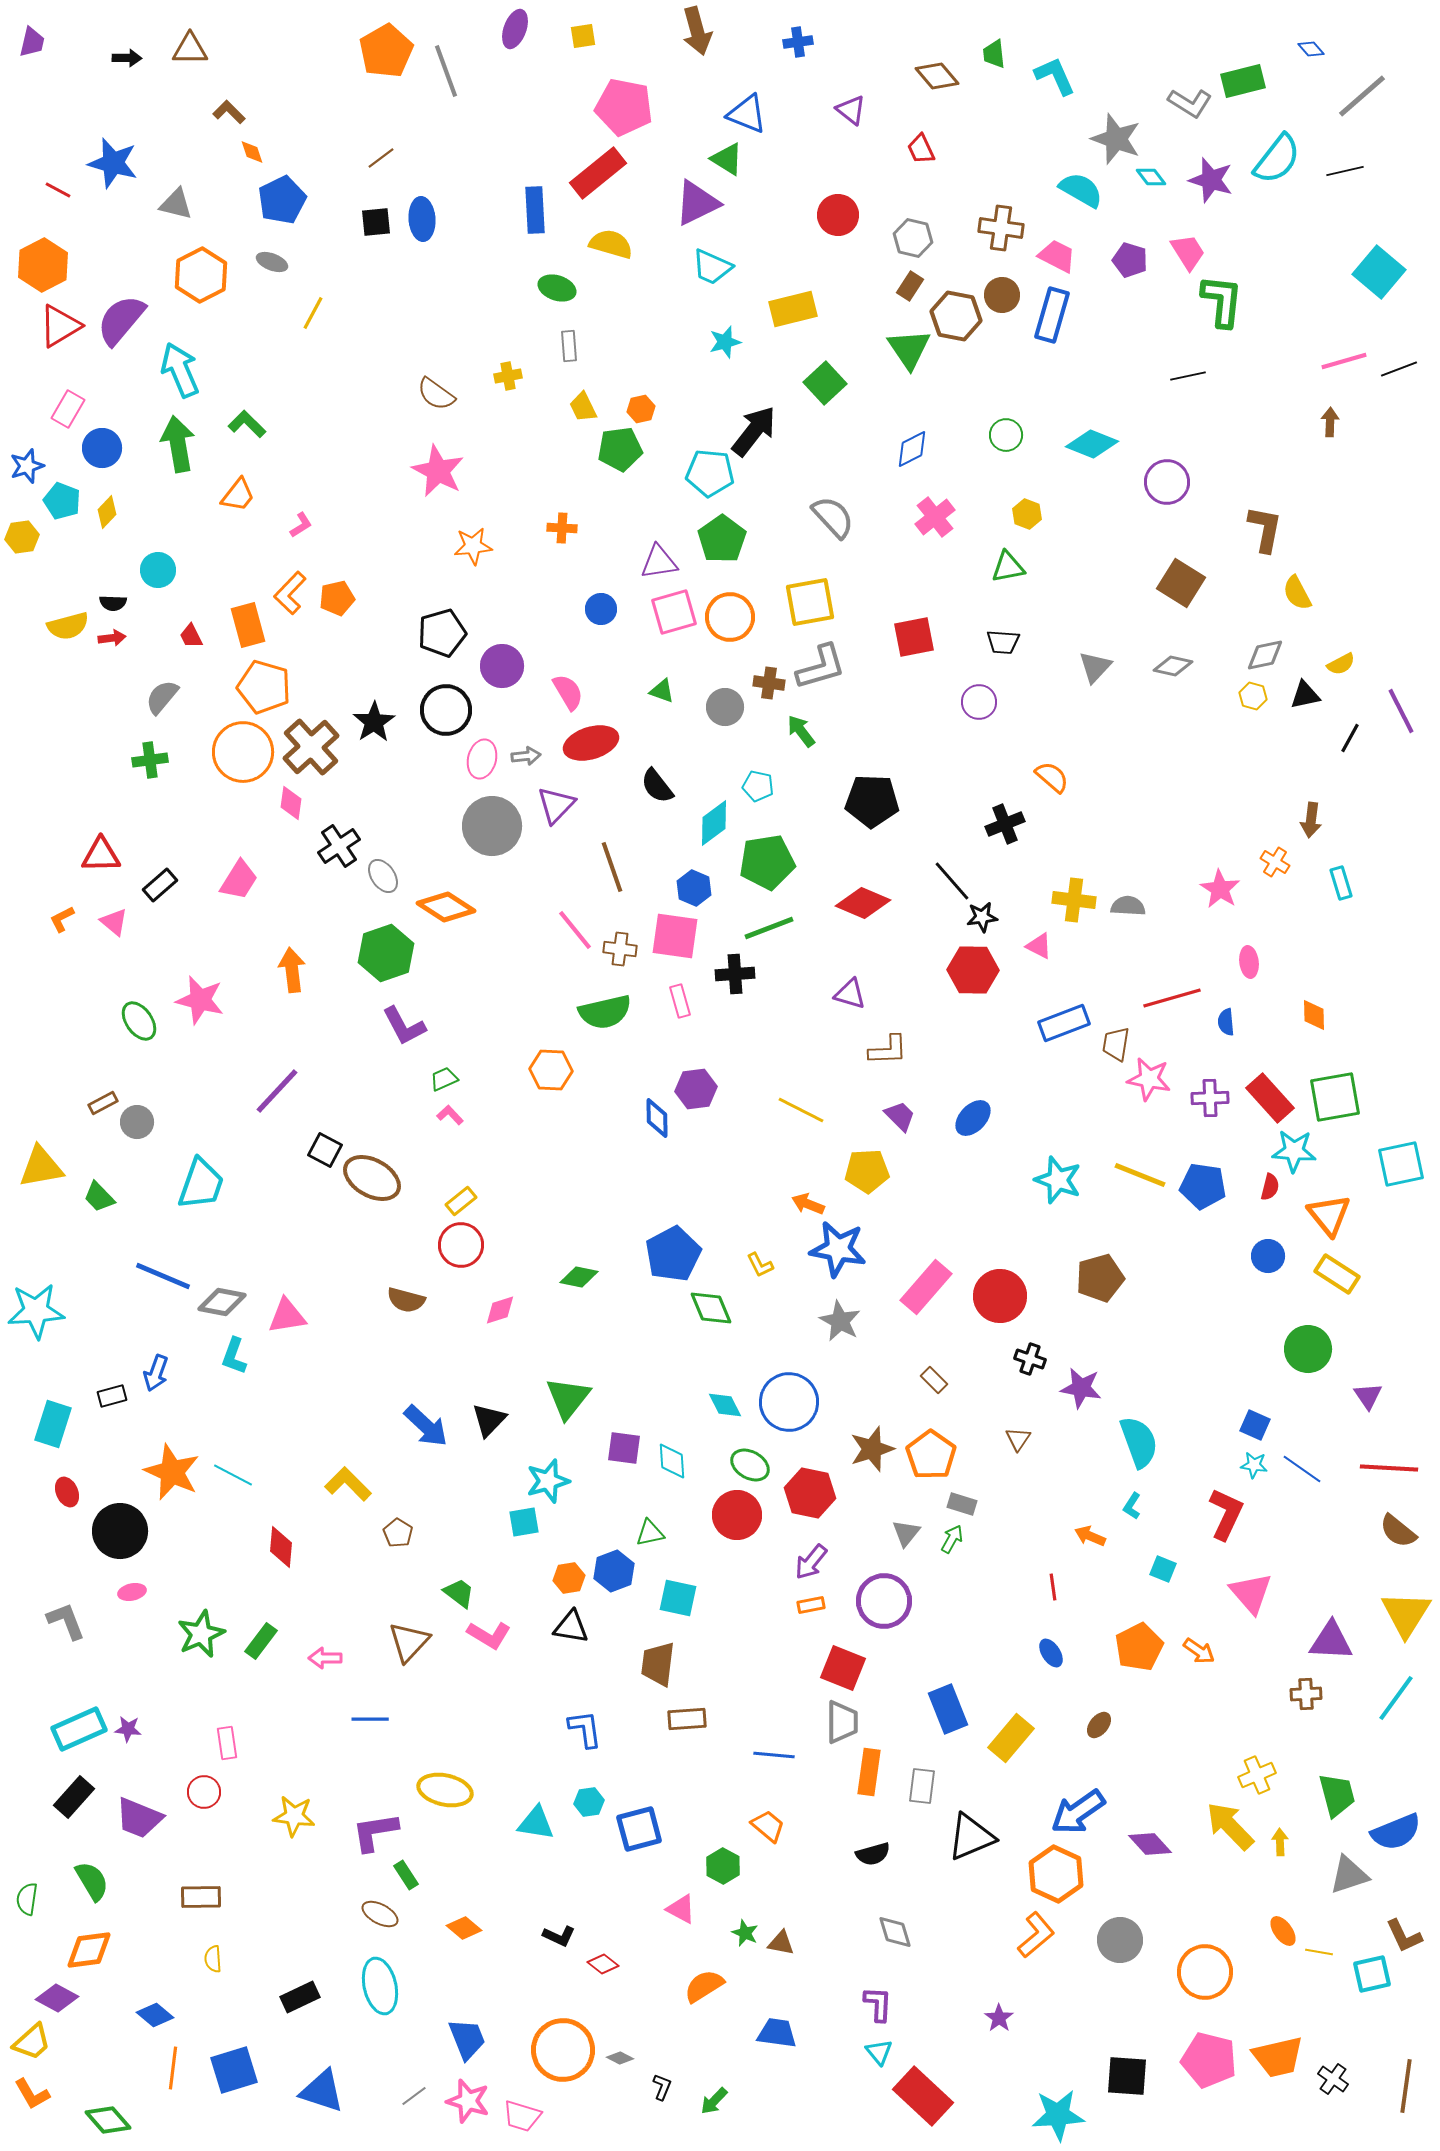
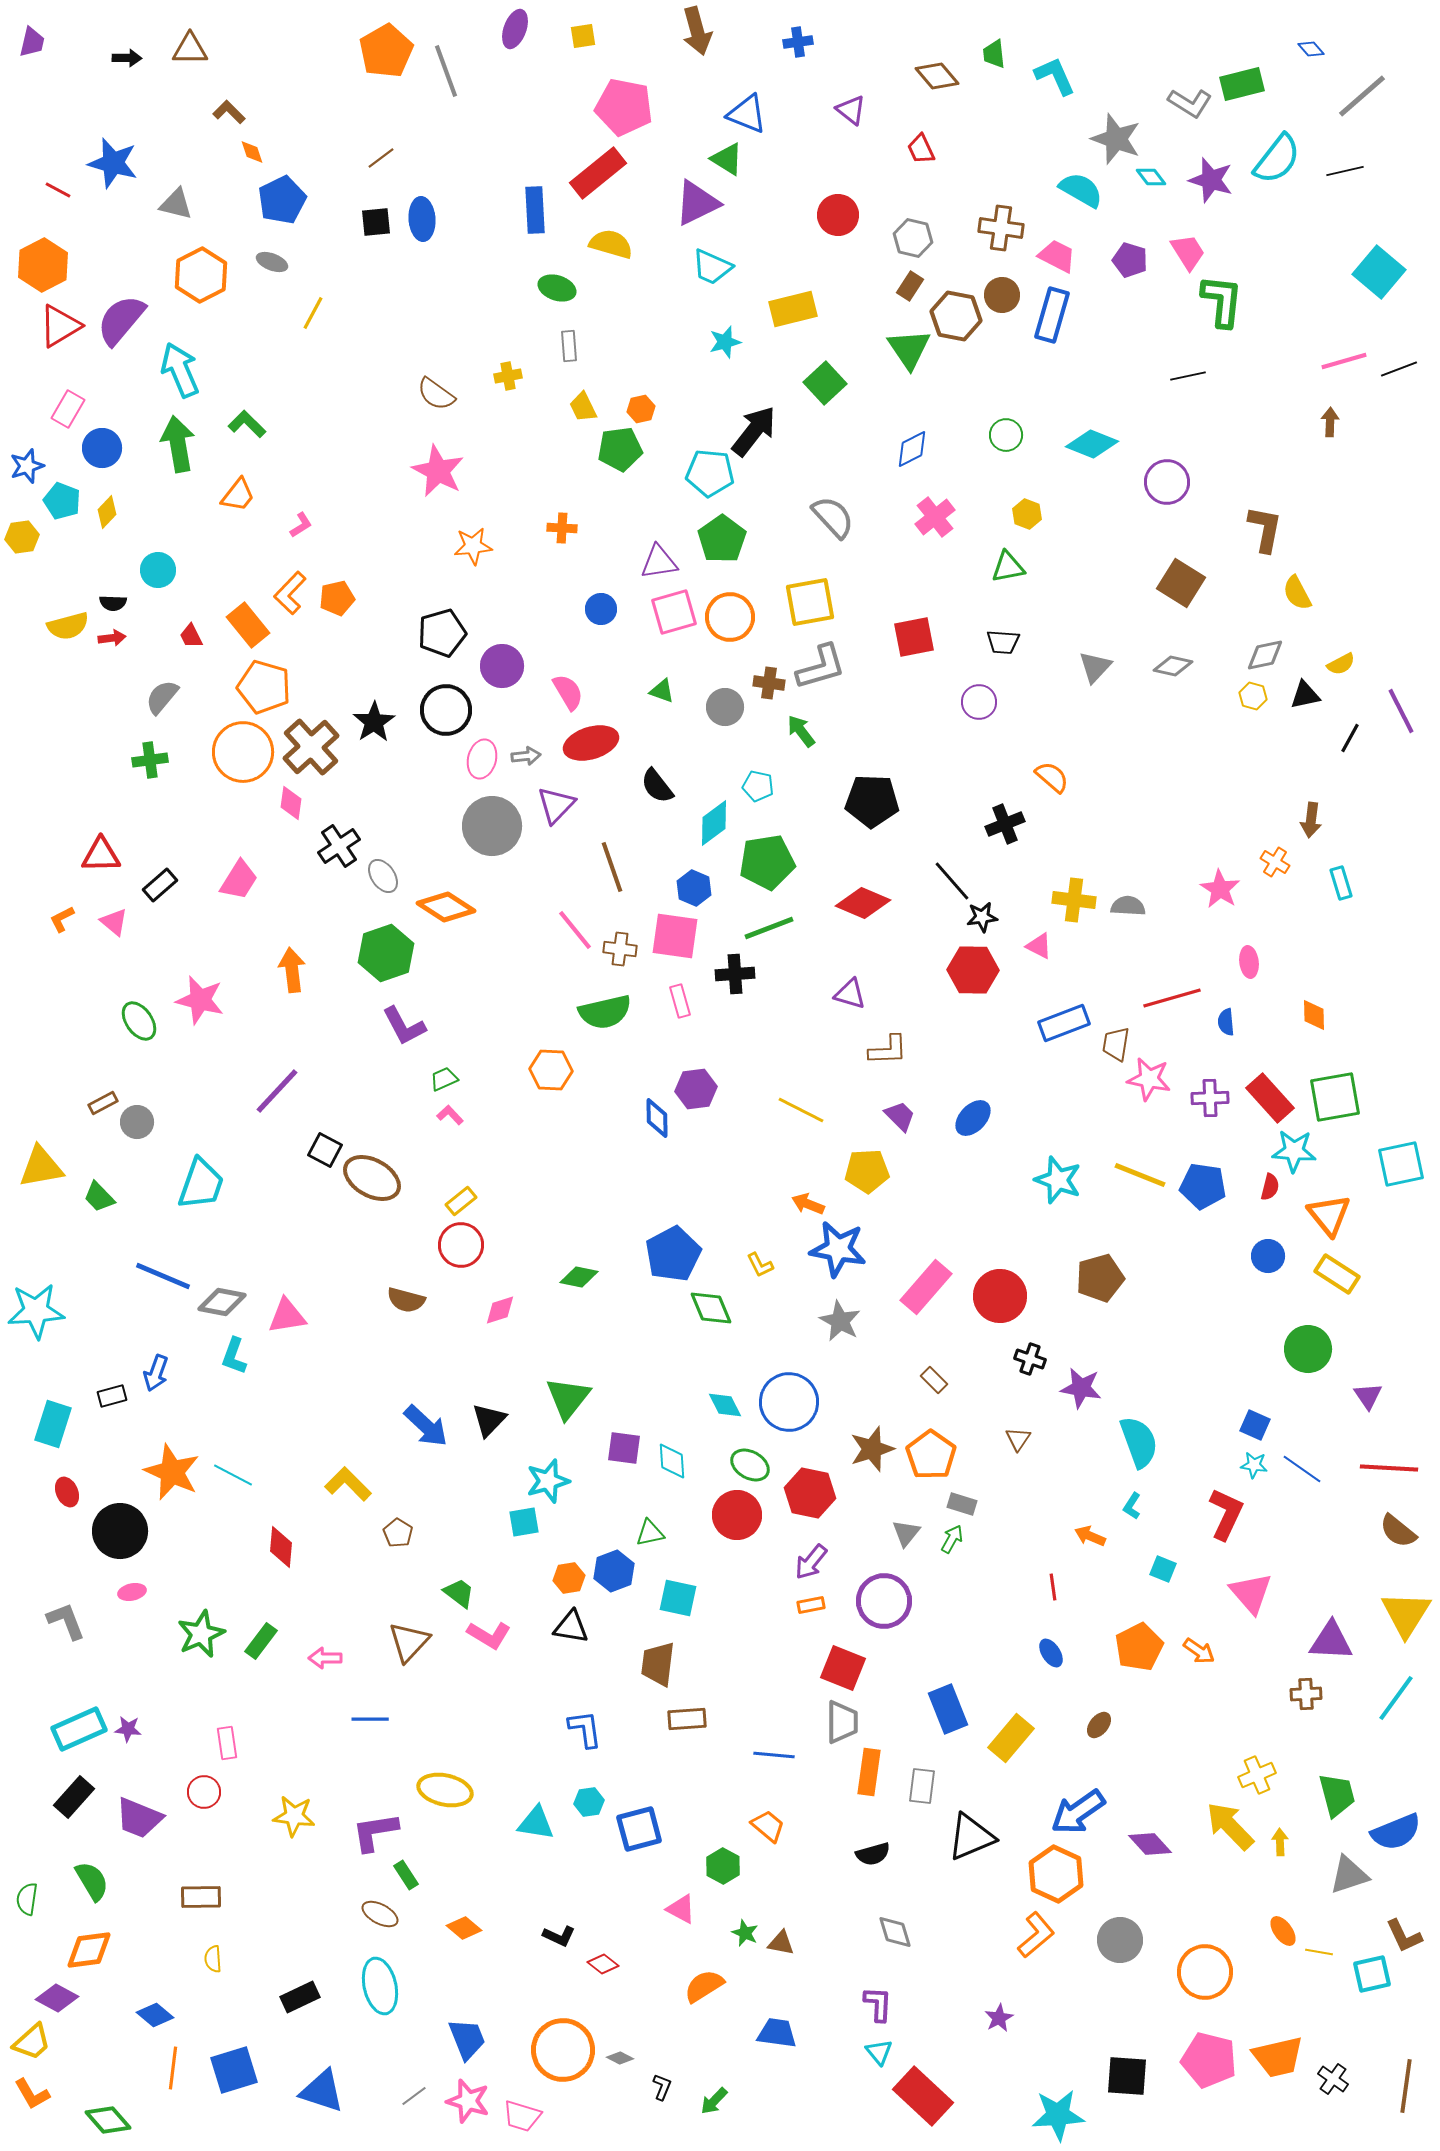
green rectangle at (1243, 81): moved 1 px left, 3 px down
orange rectangle at (248, 625): rotated 24 degrees counterclockwise
purple star at (999, 2018): rotated 8 degrees clockwise
